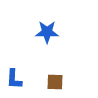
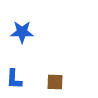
blue star: moved 25 px left
